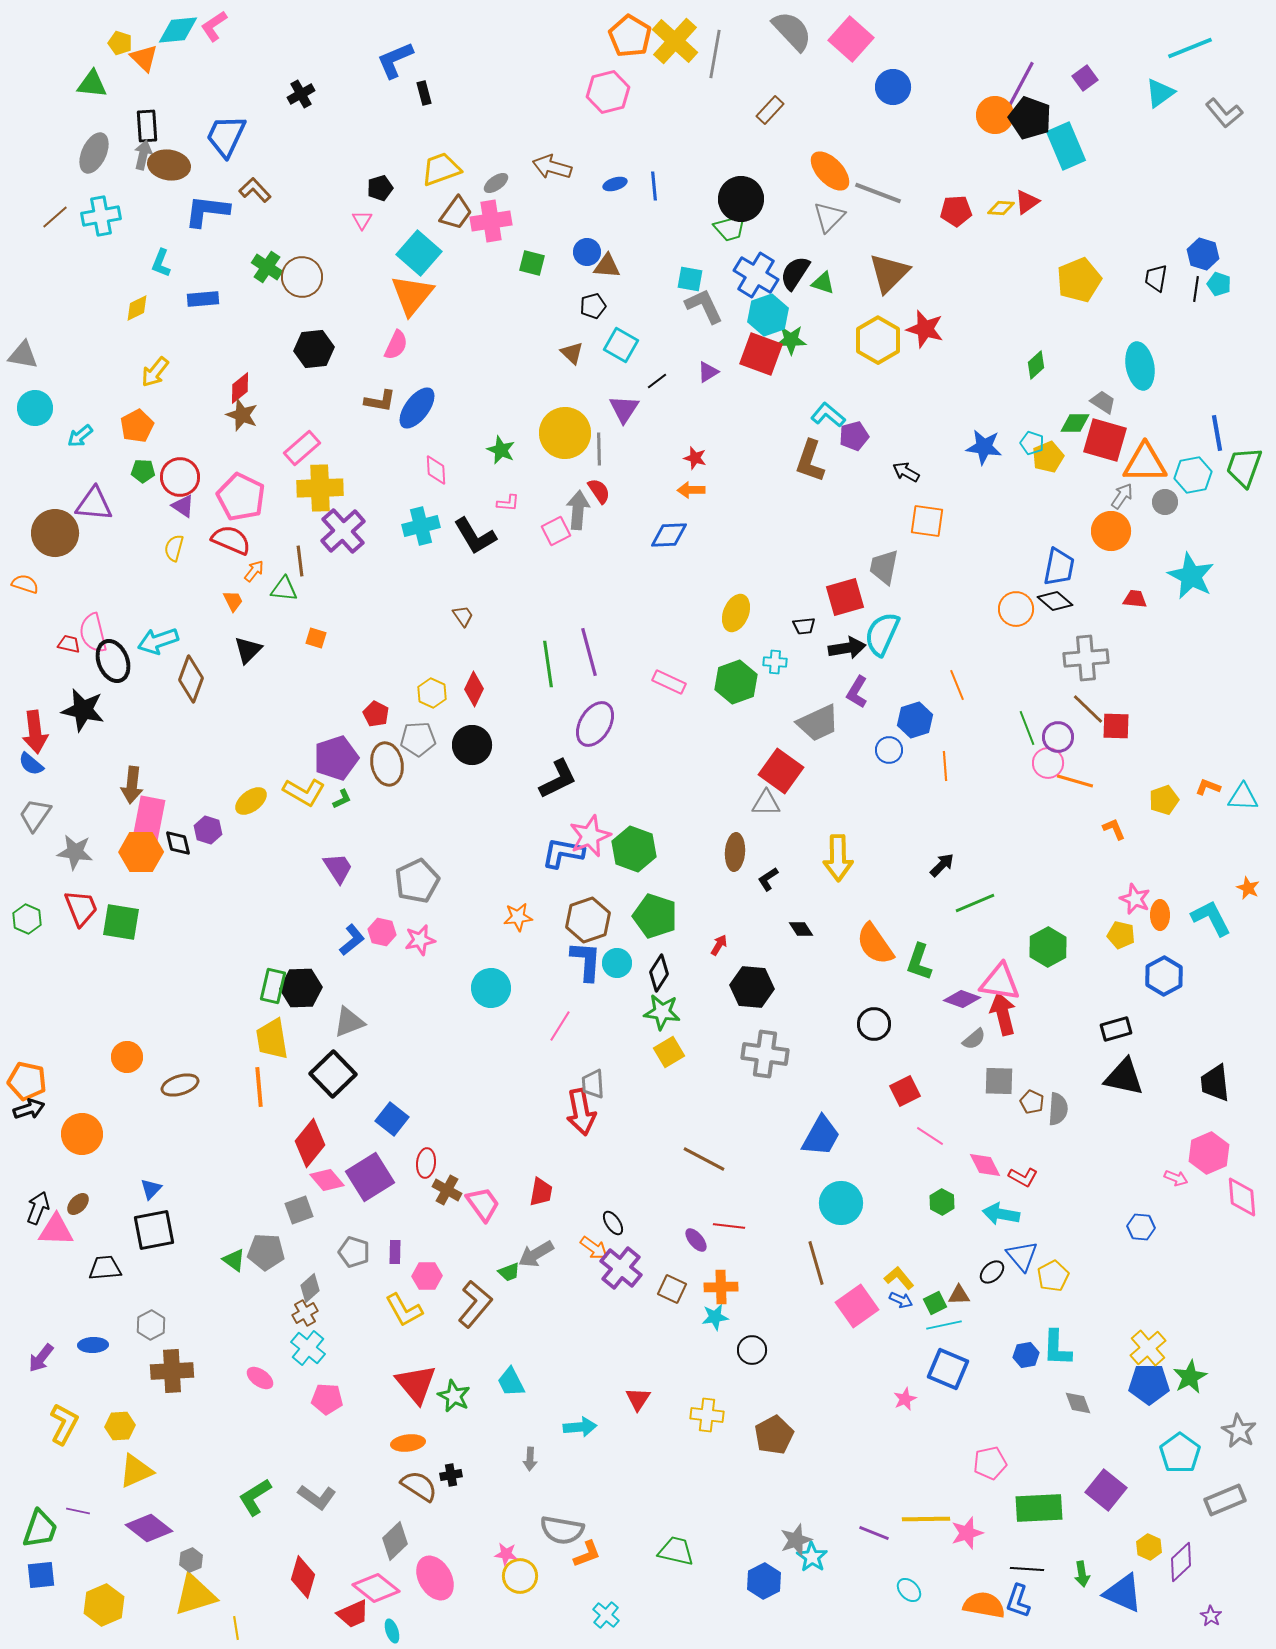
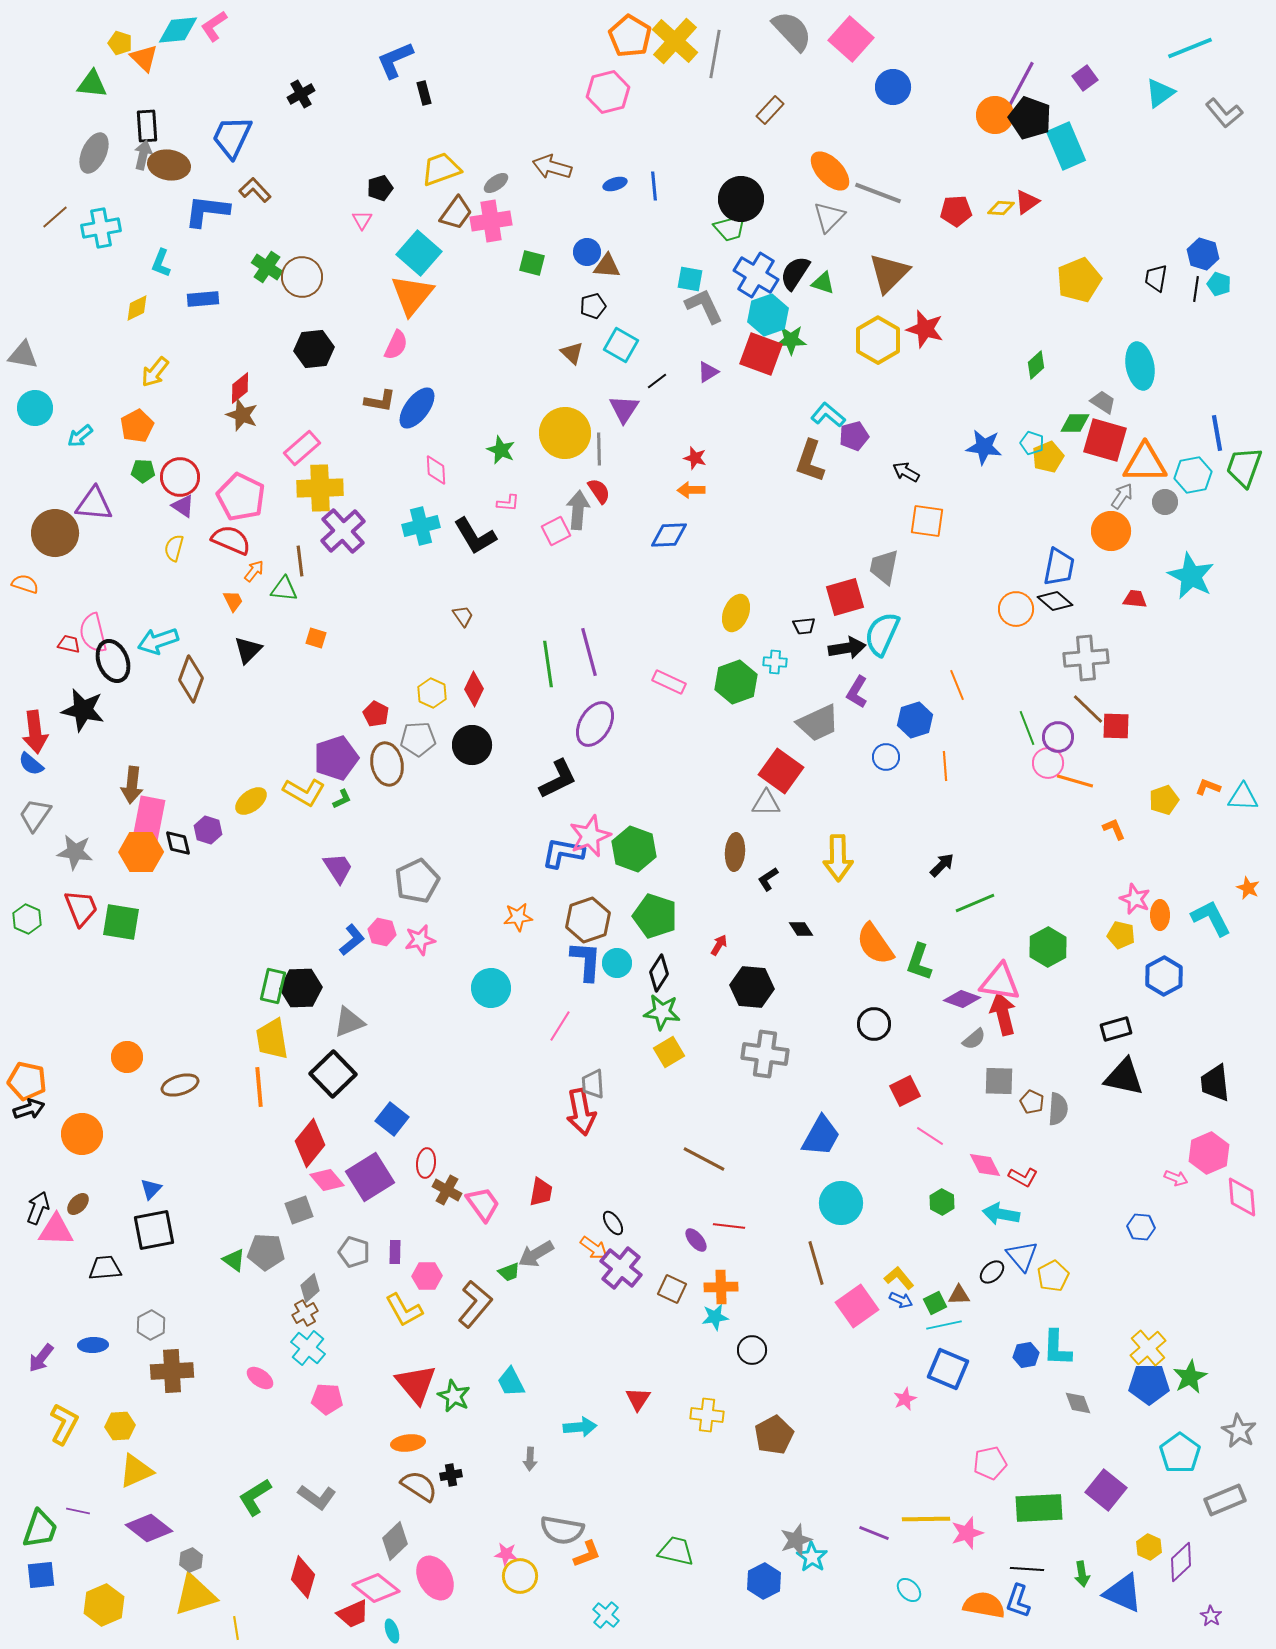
blue trapezoid at (226, 136): moved 6 px right, 1 px down
cyan cross at (101, 216): moved 12 px down
blue circle at (889, 750): moved 3 px left, 7 px down
